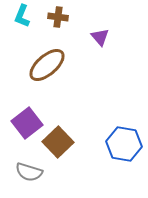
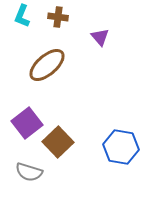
blue hexagon: moved 3 px left, 3 px down
